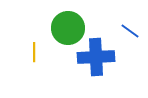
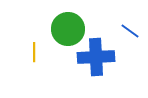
green circle: moved 1 px down
